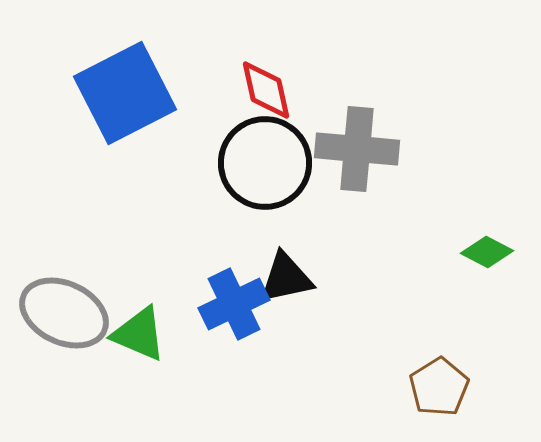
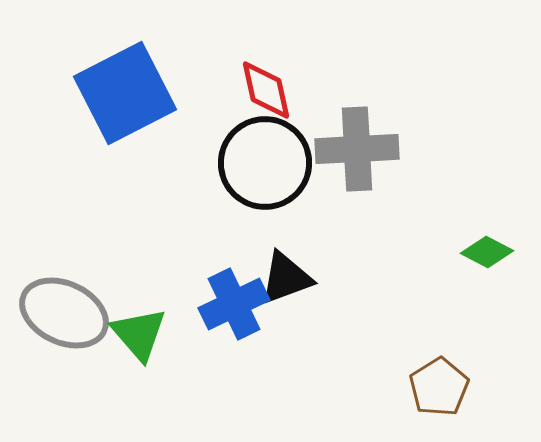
gray cross: rotated 8 degrees counterclockwise
black triangle: rotated 8 degrees counterclockwise
green triangle: rotated 26 degrees clockwise
